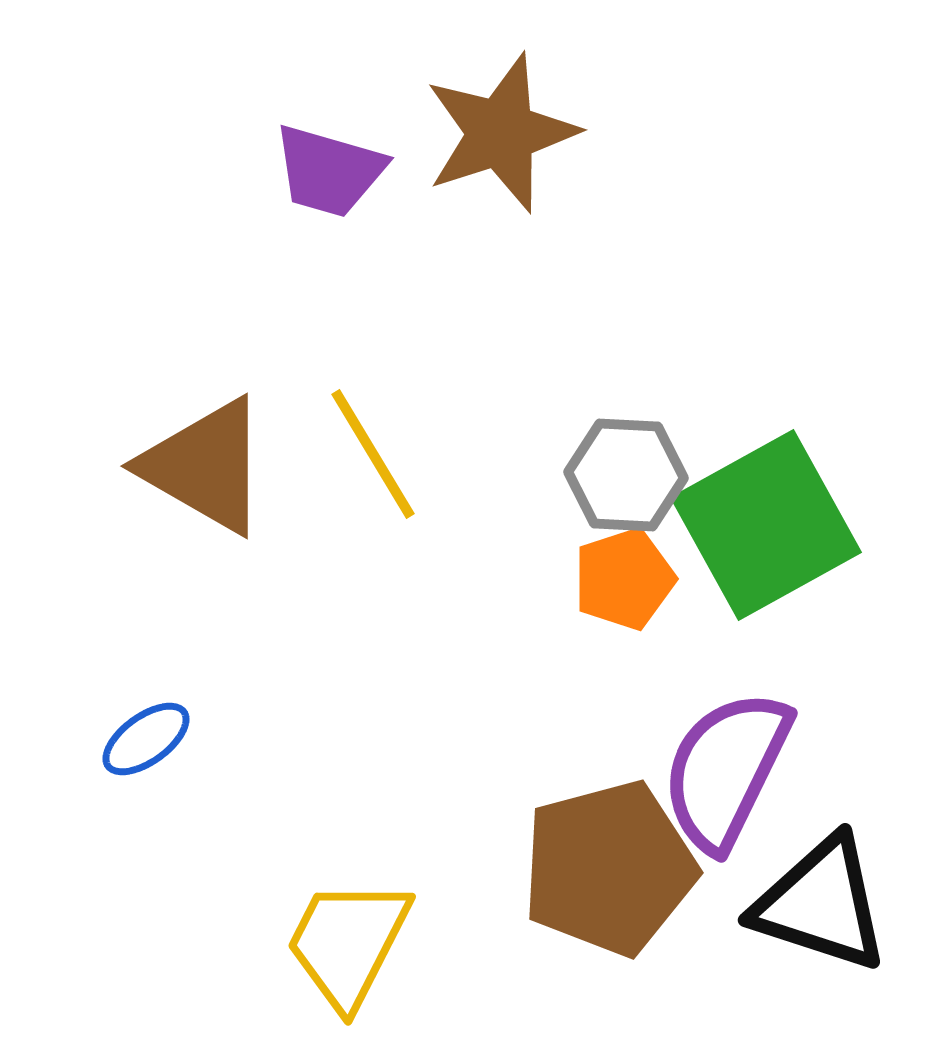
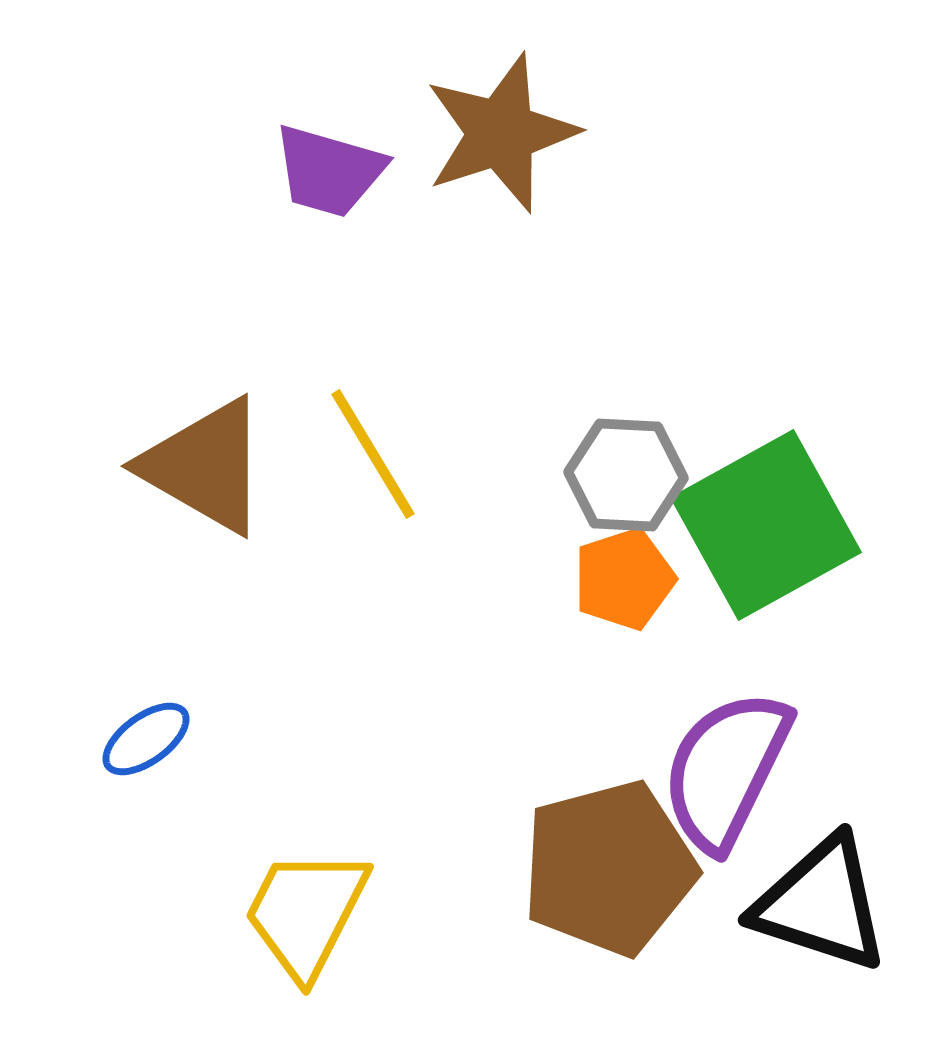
yellow trapezoid: moved 42 px left, 30 px up
